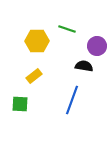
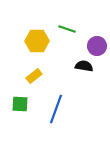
blue line: moved 16 px left, 9 px down
